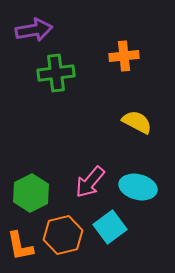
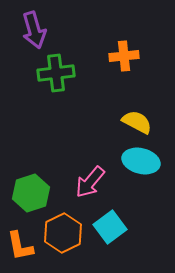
purple arrow: rotated 84 degrees clockwise
cyan ellipse: moved 3 px right, 26 px up
green hexagon: rotated 9 degrees clockwise
orange hexagon: moved 2 px up; rotated 12 degrees counterclockwise
